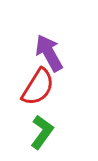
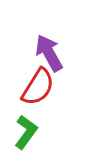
green L-shape: moved 16 px left
